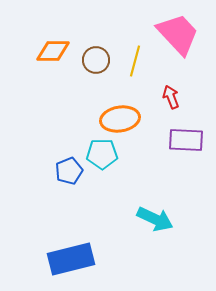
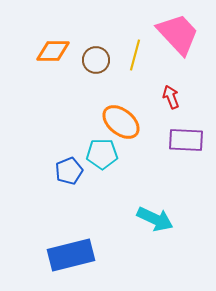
yellow line: moved 6 px up
orange ellipse: moved 1 px right, 3 px down; rotated 48 degrees clockwise
blue rectangle: moved 4 px up
